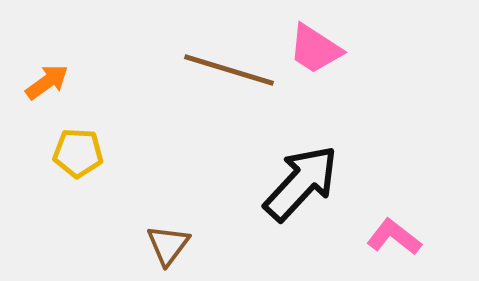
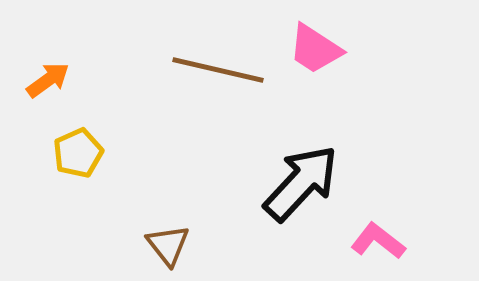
brown line: moved 11 px left; rotated 4 degrees counterclockwise
orange arrow: moved 1 px right, 2 px up
yellow pentagon: rotated 27 degrees counterclockwise
pink L-shape: moved 16 px left, 4 px down
brown triangle: rotated 15 degrees counterclockwise
